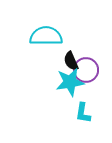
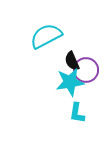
cyan semicircle: rotated 28 degrees counterclockwise
black semicircle: moved 1 px right
cyan L-shape: moved 6 px left
